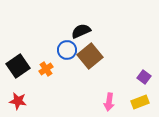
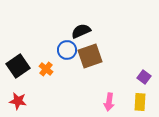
brown square: rotated 20 degrees clockwise
orange cross: rotated 16 degrees counterclockwise
yellow rectangle: rotated 66 degrees counterclockwise
